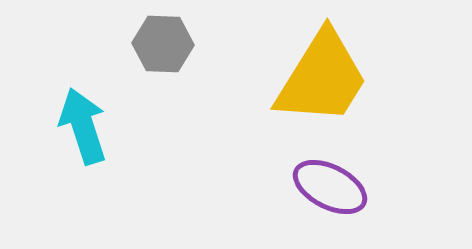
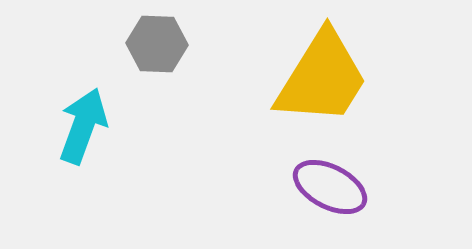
gray hexagon: moved 6 px left
cyan arrow: rotated 38 degrees clockwise
